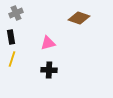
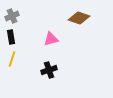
gray cross: moved 4 px left, 3 px down
pink triangle: moved 3 px right, 4 px up
black cross: rotated 21 degrees counterclockwise
